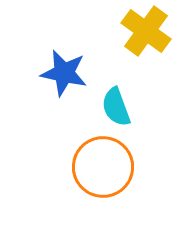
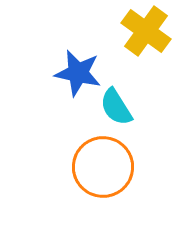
blue star: moved 14 px right
cyan semicircle: rotated 12 degrees counterclockwise
